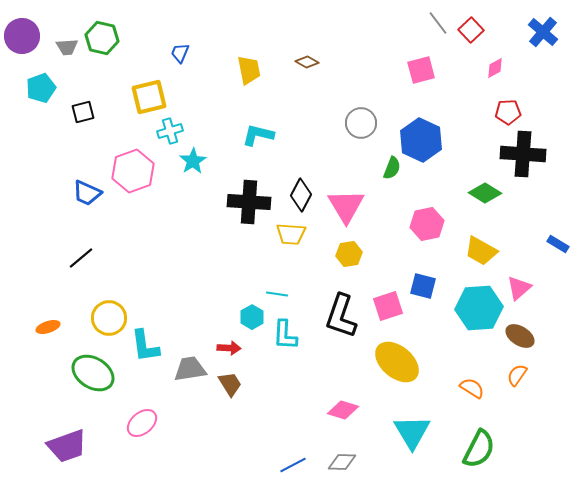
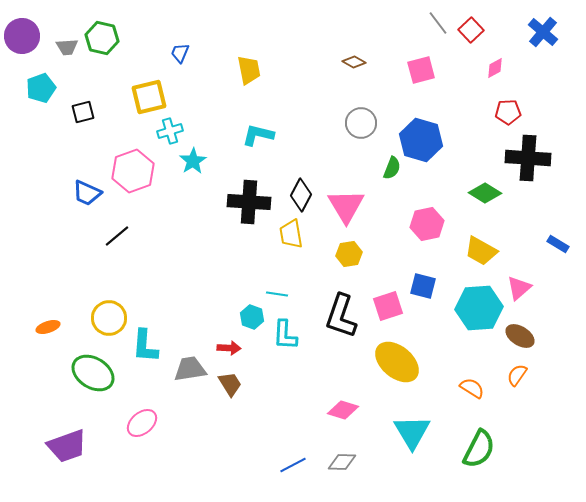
brown diamond at (307, 62): moved 47 px right
blue hexagon at (421, 140): rotated 9 degrees counterclockwise
black cross at (523, 154): moved 5 px right, 4 px down
yellow trapezoid at (291, 234): rotated 76 degrees clockwise
black line at (81, 258): moved 36 px right, 22 px up
cyan hexagon at (252, 317): rotated 10 degrees counterclockwise
cyan L-shape at (145, 346): rotated 12 degrees clockwise
